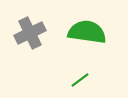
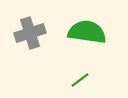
gray cross: rotated 8 degrees clockwise
